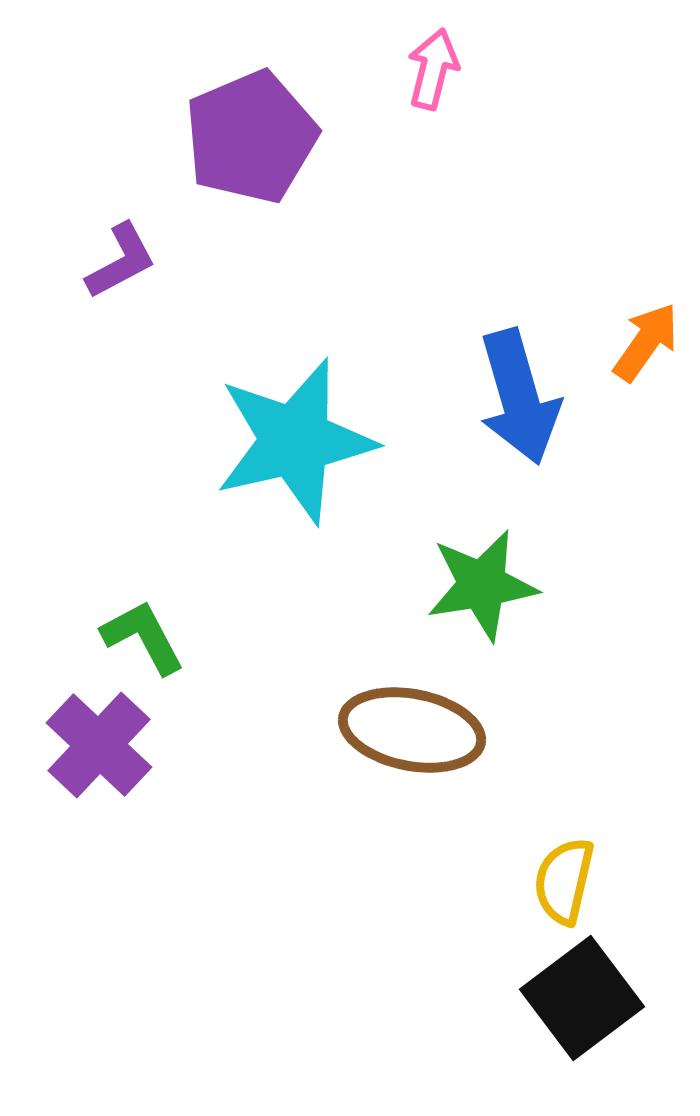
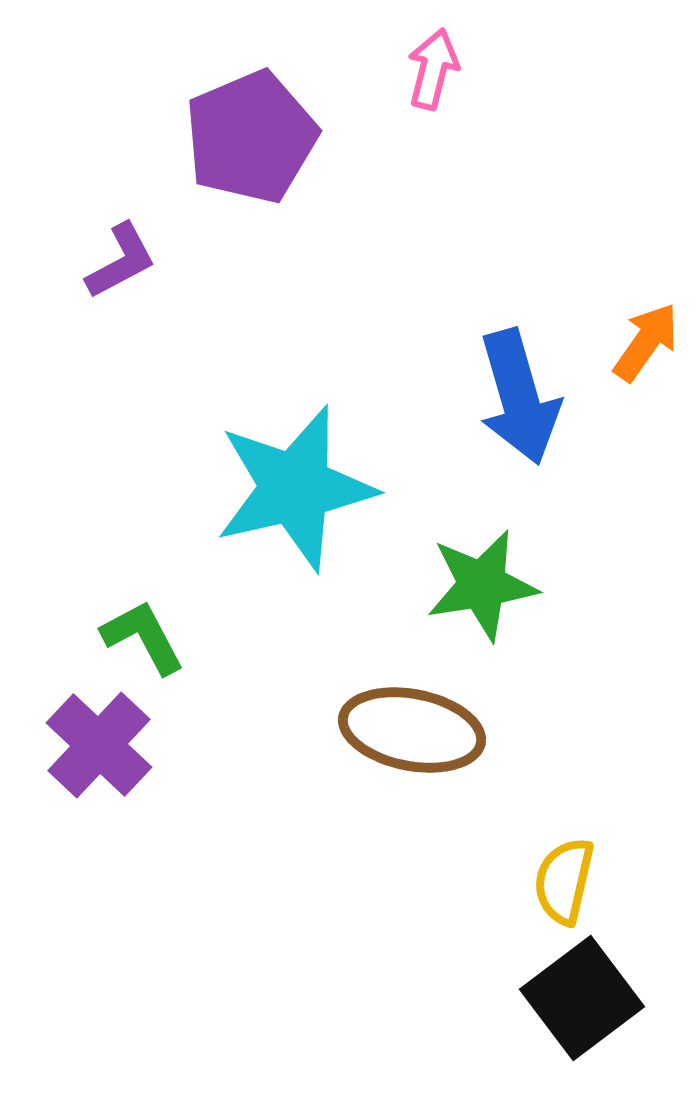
cyan star: moved 47 px down
